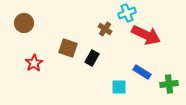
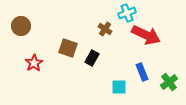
brown circle: moved 3 px left, 3 px down
blue rectangle: rotated 36 degrees clockwise
green cross: moved 2 px up; rotated 30 degrees counterclockwise
